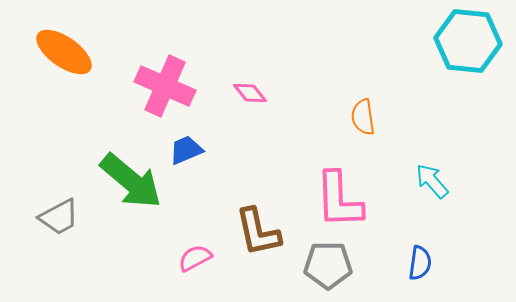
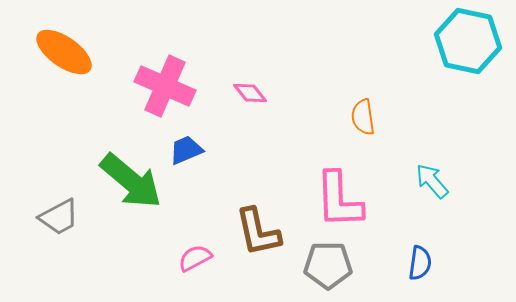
cyan hexagon: rotated 6 degrees clockwise
